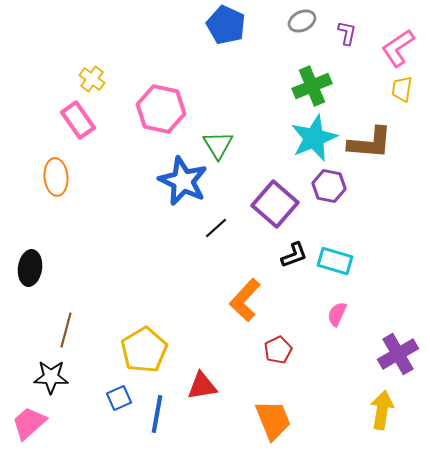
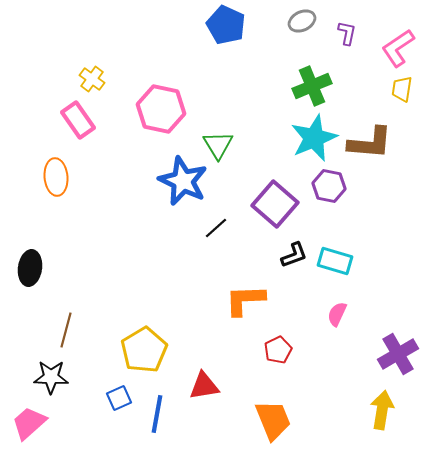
orange L-shape: rotated 45 degrees clockwise
red triangle: moved 2 px right
